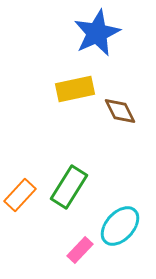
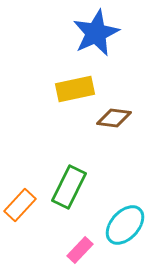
blue star: moved 1 px left
brown diamond: moved 6 px left, 7 px down; rotated 56 degrees counterclockwise
green rectangle: rotated 6 degrees counterclockwise
orange rectangle: moved 10 px down
cyan ellipse: moved 5 px right, 1 px up
